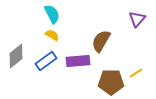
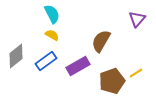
purple rectangle: moved 5 px down; rotated 25 degrees counterclockwise
brown pentagon: moved 1 px right, 1 px up; rotated 20 degrees counterclockwise
